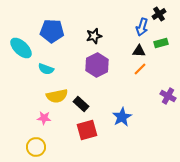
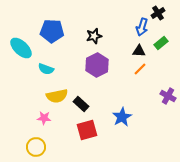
black cross: moved 1 px left, 1 px up
green rectangle: rotated 24 degrees counterclockwise
